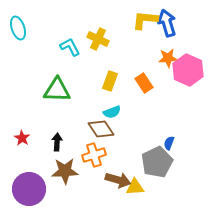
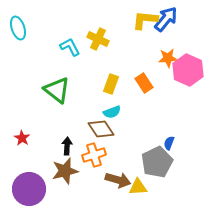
blue arrow: moved 1 px left, 4 px up; rotated 56 degrees clockwise
yellow rectangle: moved 1 px right, 3 px down
green triangle: rotated 36 degrees clockwise
black arrow: moved 10 px right, 4 px down
brown star: rotated 12 degrees counterclockwise
yellow triangle: moved 3 px right
